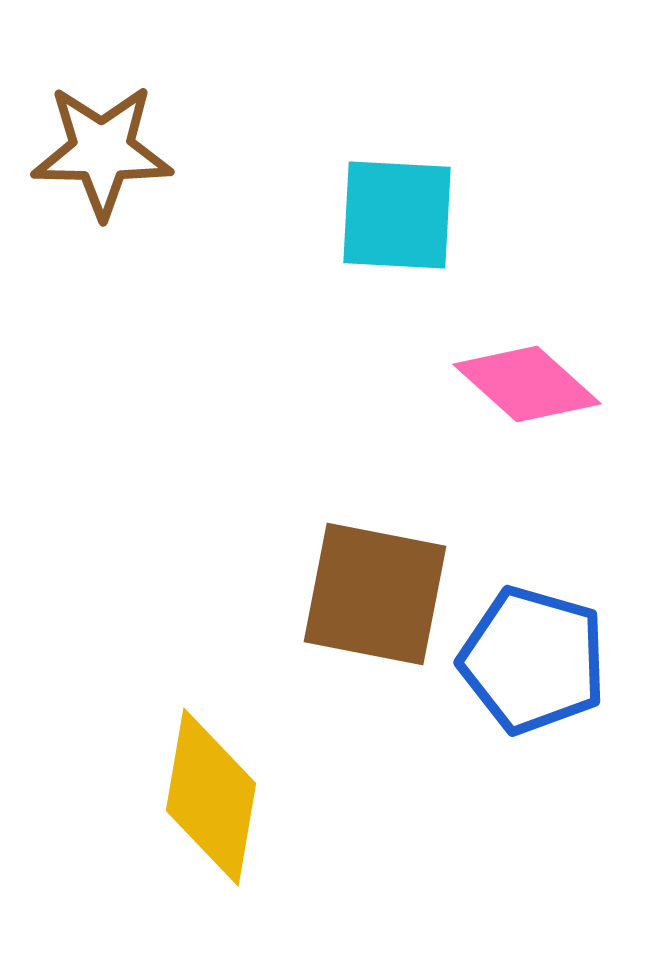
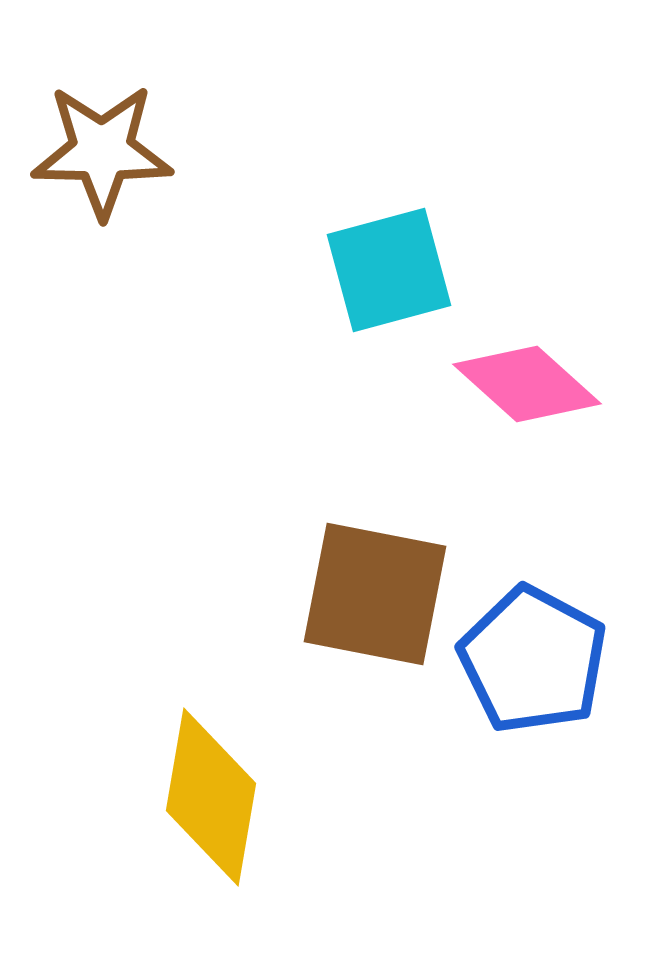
cyan square: moved 8 px left, 55 px down; rotated 18 degrees counterclockwise
blue pentagon: rotated 12 degrees clockwise
